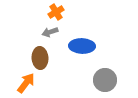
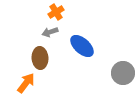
blue ellipse: rotated 40 degrees clockwise
gray circle: moved 18 px right, 7 px up
